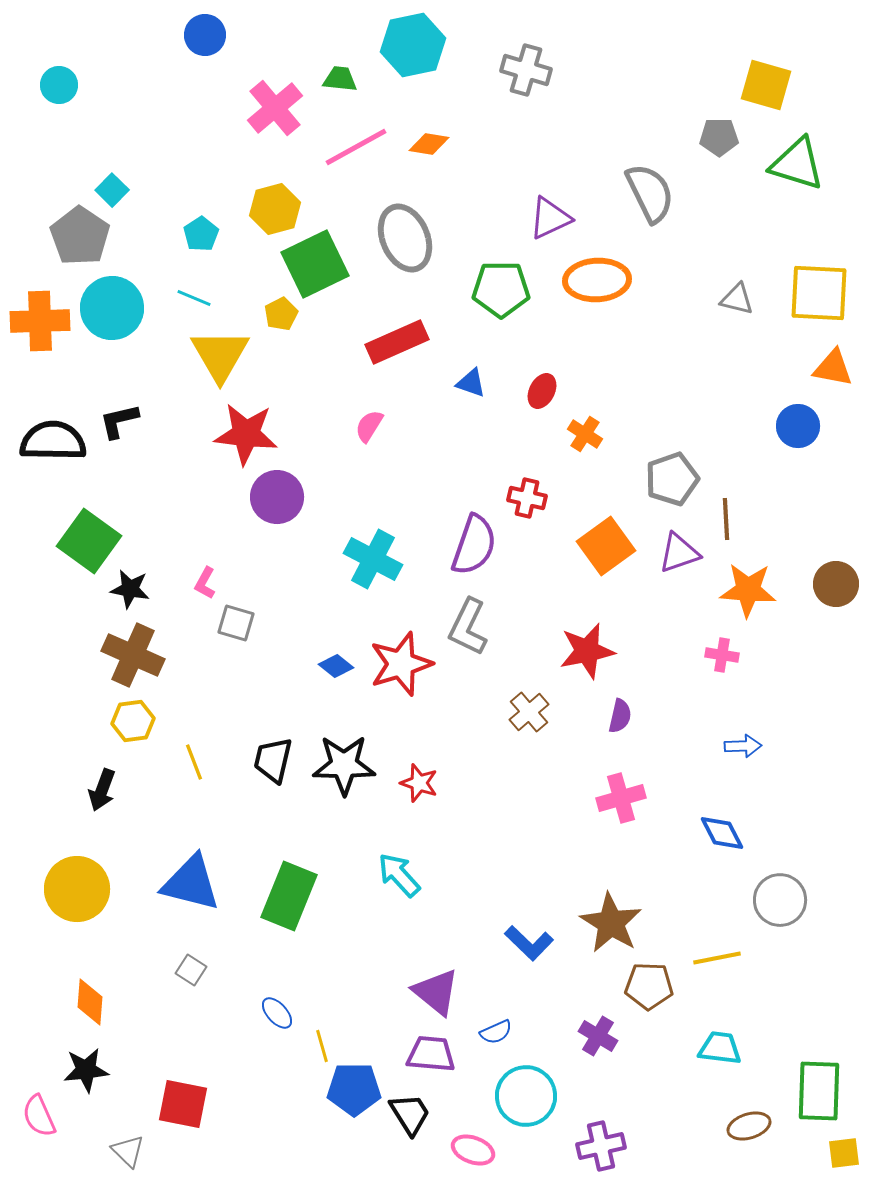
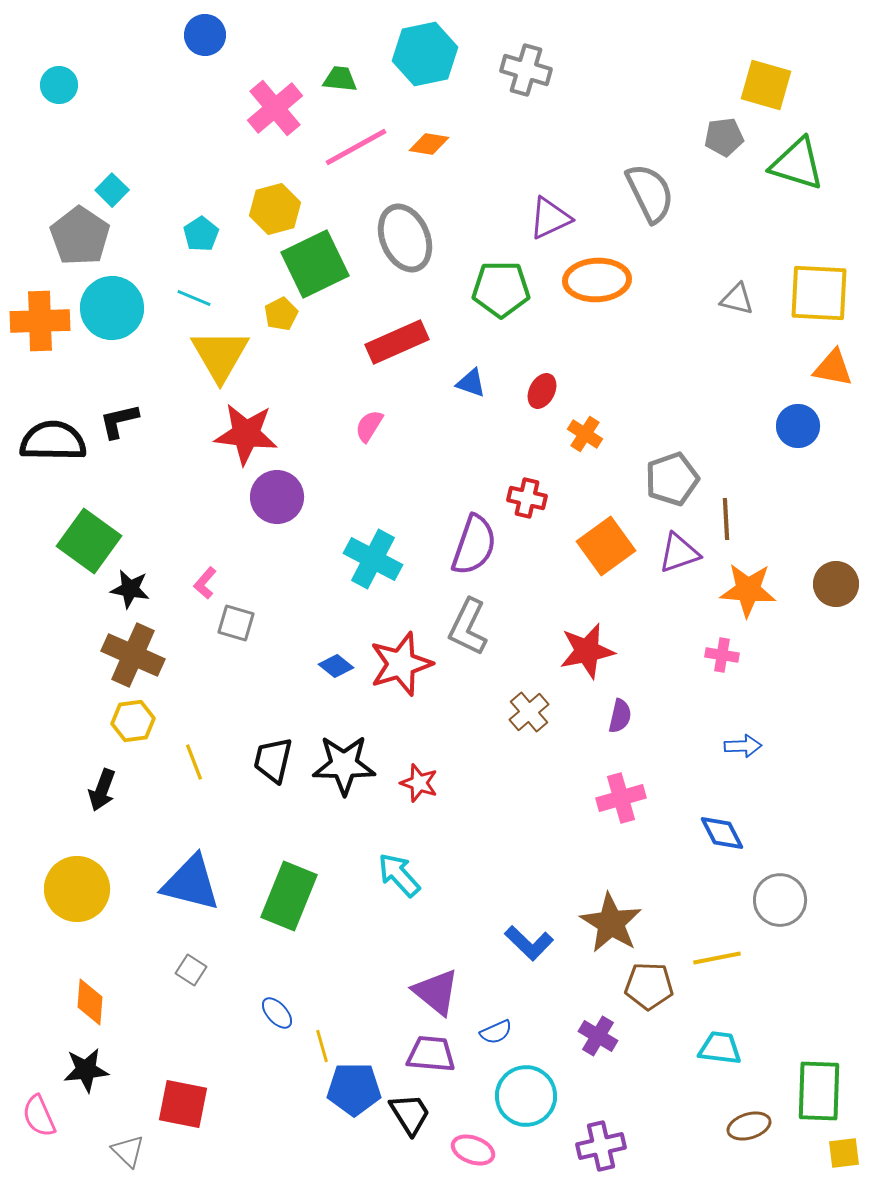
cyan hexagon at (413, 45): moved 12 px right, 9 px down
gray pentagon at (719, 137): moved 5 px right; rotated 6 degrees counterclockwise
pink L-shape at (205, 583): rotated 12 degrees clockwise
